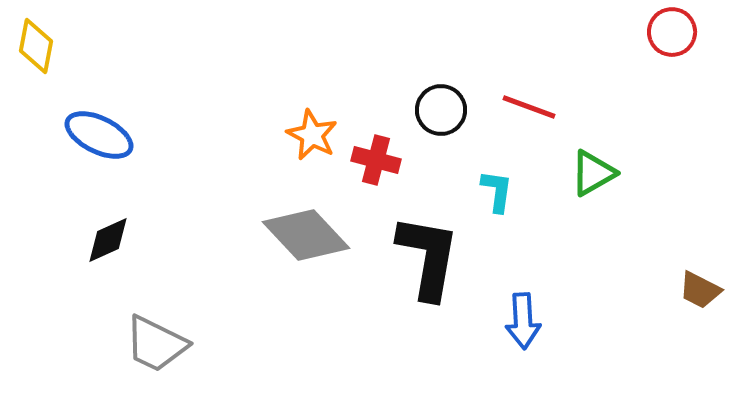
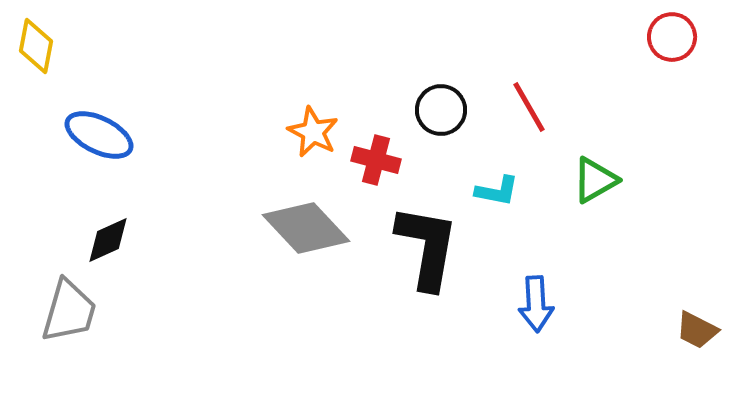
red circle: moved 5 px down
red line: rotated 40 degrees clockwise
orange star: moved 1 px right, 3 px up
green triangle: moved 2 px right, 7 px down
cyan L-shape: rotated 93 degrees clockwise
gray diamond: moved 7 px up
black L-shape: moved 1 px left, 10 px up
brown trapezoid: moved 3 px left, 40 px down
blue arrow: moved 13 px right, 17 px up
gray trapezoid: moved 87 px left, 33 px up; rotated 100 degrees counterclockwise
